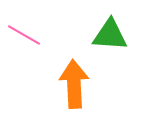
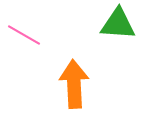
green triangle: moved 8 px right, 11 px up
